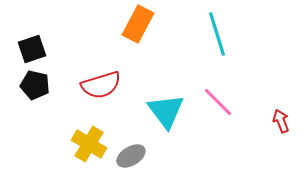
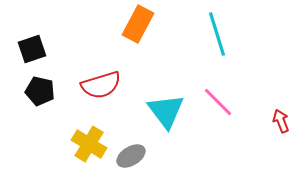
black pentagon: moved 5 px right, 6 px down
